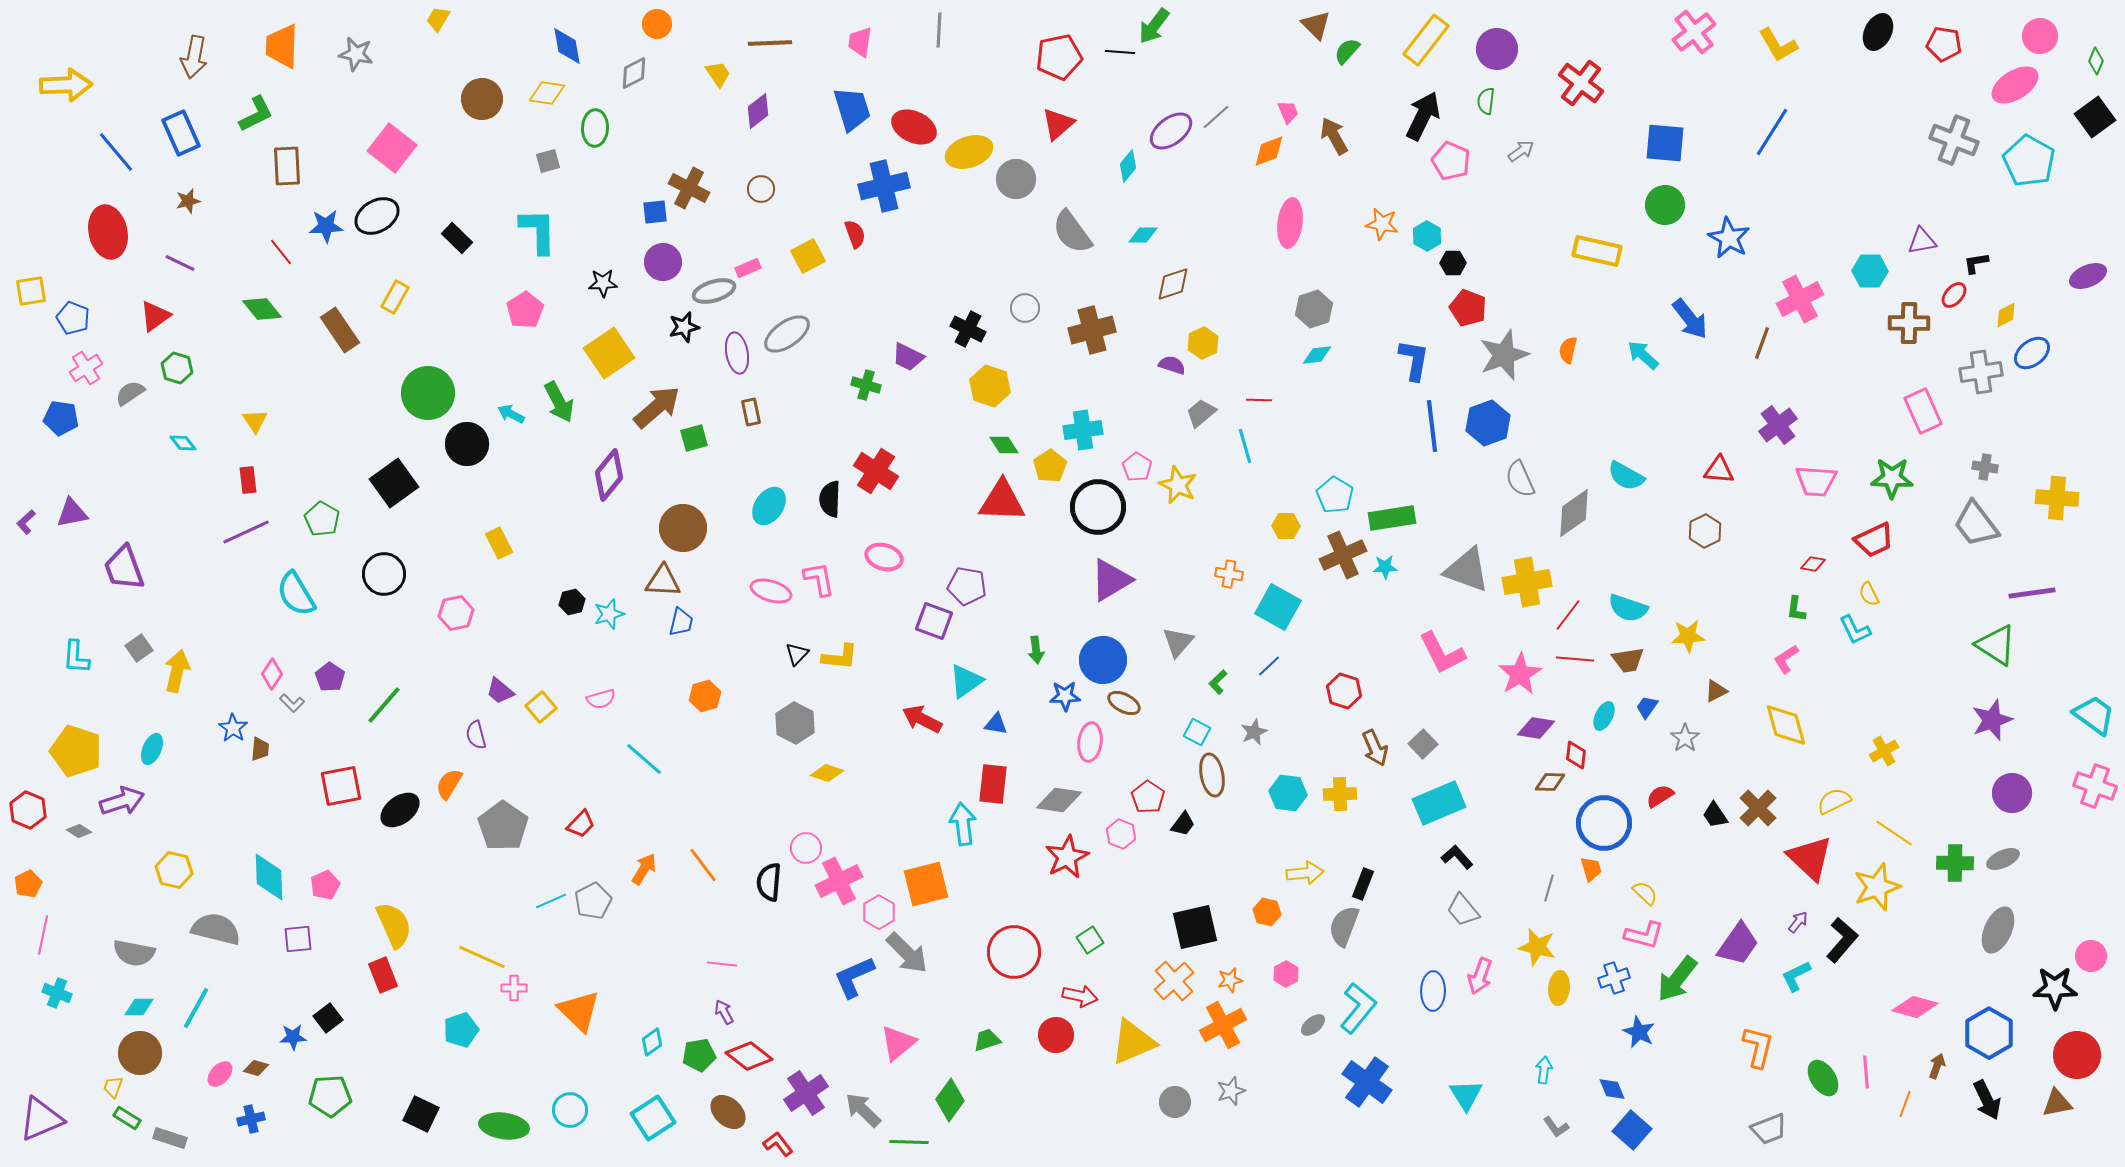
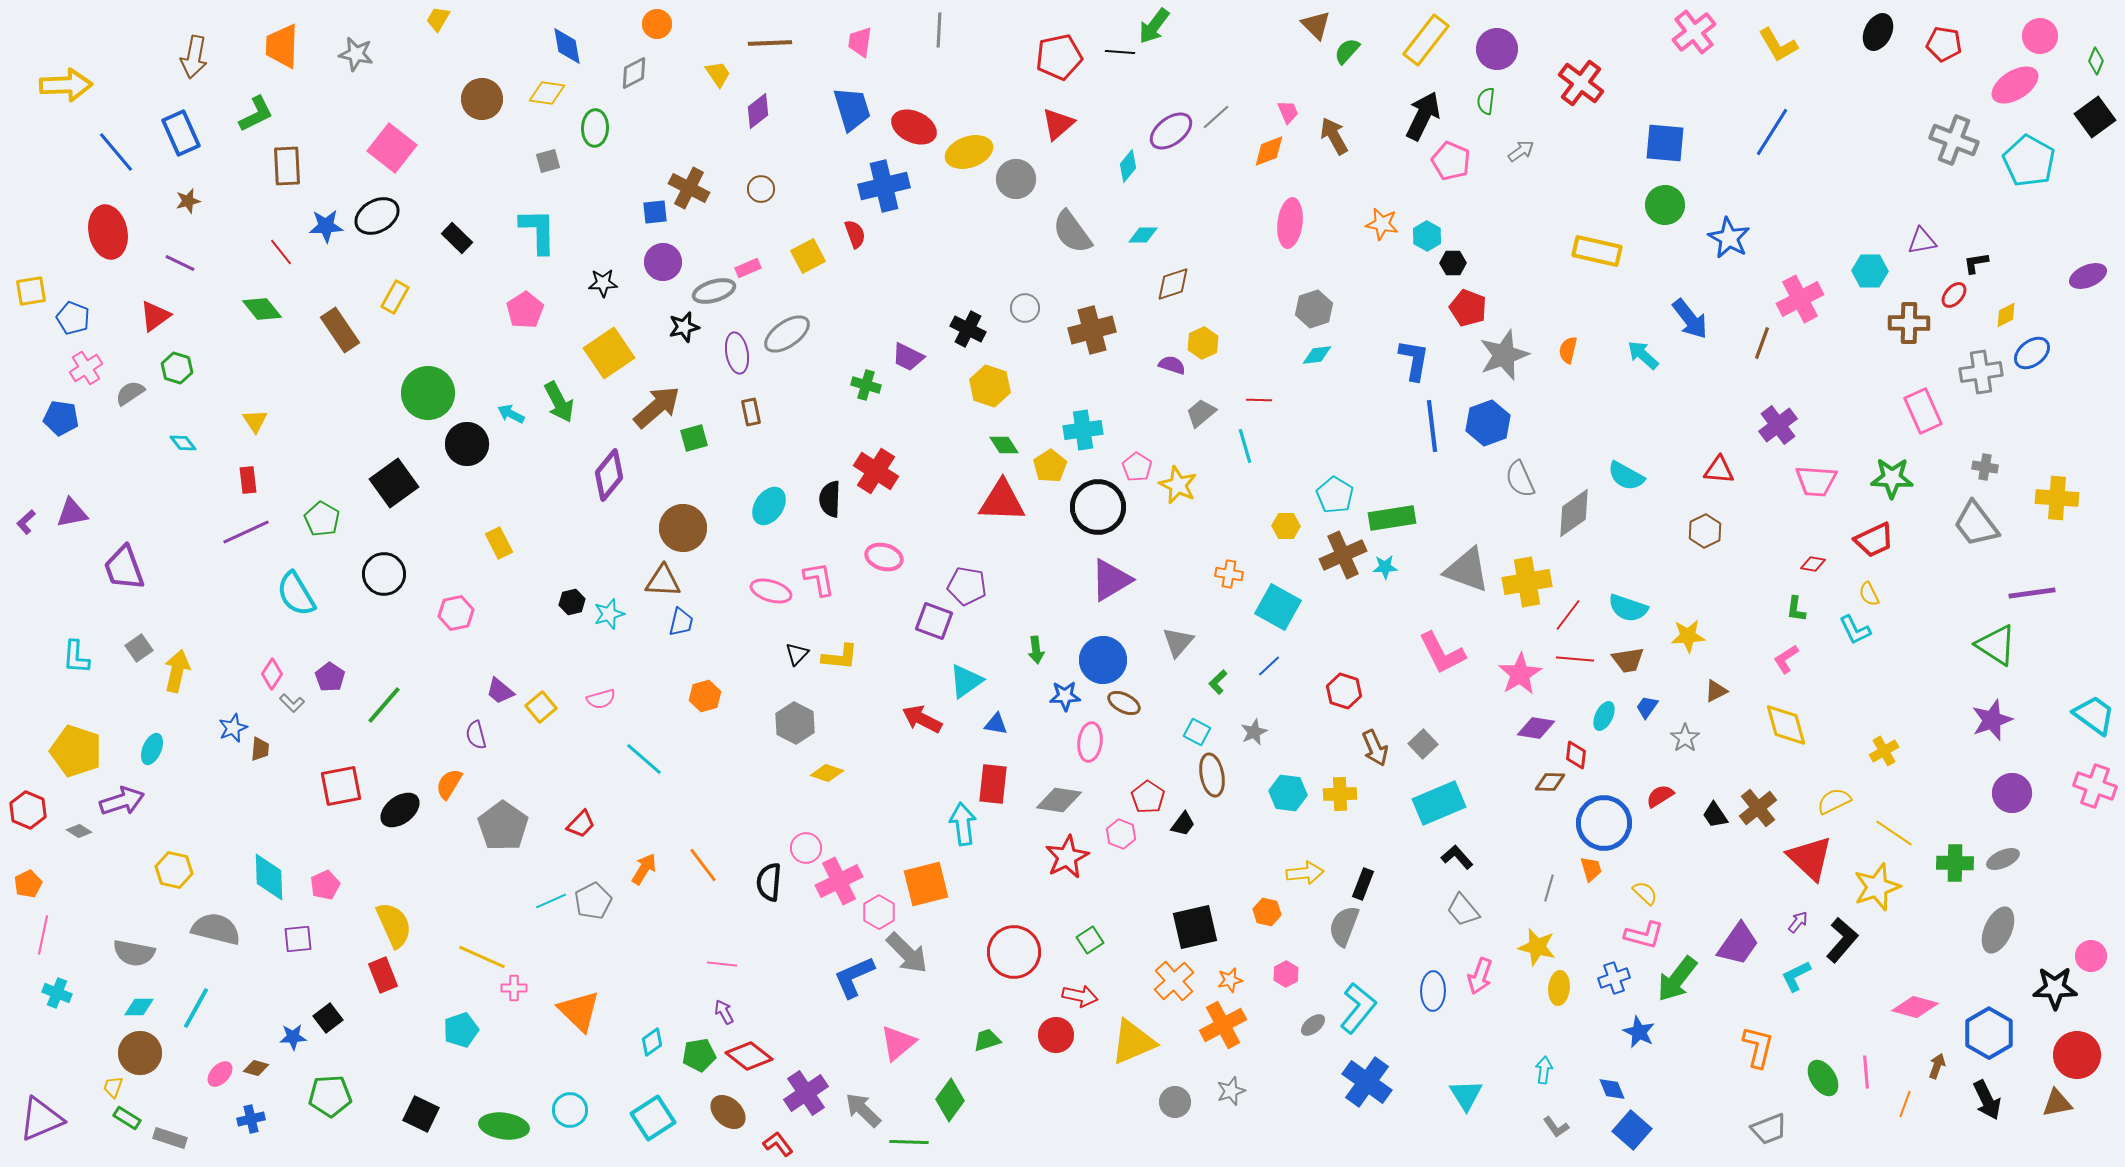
blue star at (233, 728): rotated 16 degrees clockwise
brown cross at (1758, 808): rotated 6 degrees clockwise
